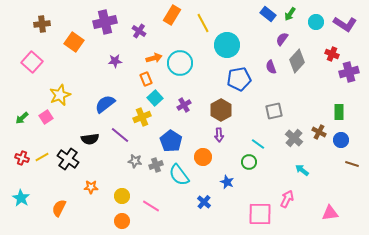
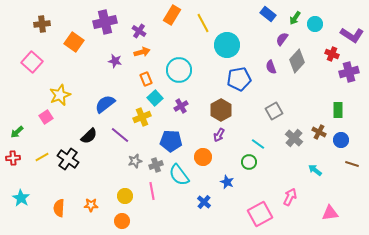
green arrow at (290, 14): moved 5 px right, 4 px down
cyan circle at (316, 22): moved 1 px left, 2 px down
purple L-shape at (345, 24): moved 7 px right, 11 px down
orange arrow at (154, 58): moved 12 px left, 6 px up
purple star at (115, 61): rotated 16 degrees clockwise
cyan circle at (180, 63): moved 1 px left, 7 px down
purple cross at (184, 105): moved 3 px left, 1 px down
gray square at (274, 111): rotated 18 degrees counterclockwise
green rectangle at (339, 112): moved 1 px left, 2 px up
green arrow at (22, 118): moved 5 px left, 14 px down
purple arrow at (219, 135): rotated 32 degrees clockwise
black semicircle at (90, 139): moved 1 px left, 3 px up; rotated 36 degrees counterclockwise
blue pentagon at (171, 141): rotated 30 degrees counterclockwise
red cross at (22, 158): moved 9 px left; rotated 24 degrees counterclockwise
gray star at (135, 161): rotated 24 degrees counterclockwise
cyan arrow at (302, 170): moved 13 px right
orange star at (91, 187): moved 18 px down
yellow circle at (122, 196): moved 3 px right
pink arrow at (287, 199): moved 3 px right, 2 px up
pink line at (151, 206): moved 1 px right, 15 px up; rotated 48 degrees clockwise
orange semicircle at (59, 208): rotated 24 degrees counterclockwise
pink square at (260, 214): rotated 30 degrees counterclockwise
